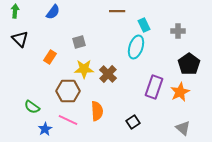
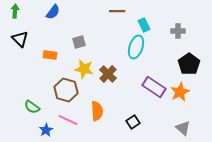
orange rectangle: moved 2 px up; rotated 64 degrees clockwise
yellow star: rotated 12 degrees clockwise
purple rectangle: rotated 75 degrees counterclockwise
brown hexagon: moved 2 px left, 1 px up; rotated 15 degrees clockwise
blue star: moved 1 px right, 1 px down
